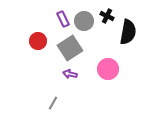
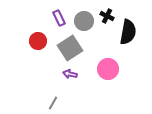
purple rectangle: moved 4 px left, 1 px up
